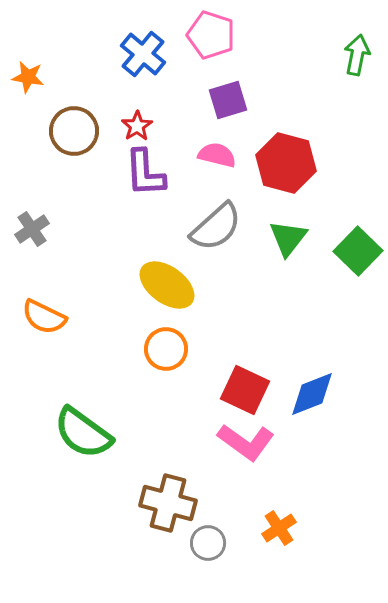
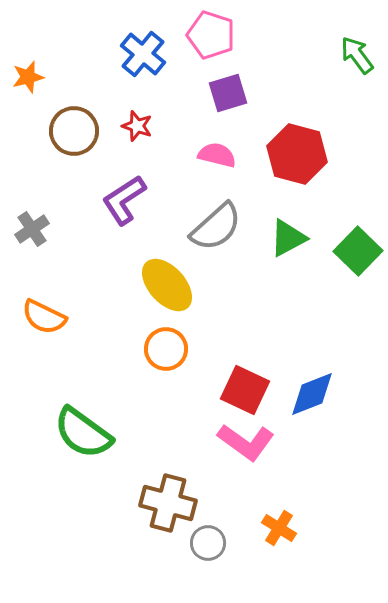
green arrow: rotated 48 degrees counterclockwise
orange star: rotated 24 degrees counterclockwise
purple square: moved 7 px up
red star: rotated 20 degrees counterclockwise
red hexagon: moved 11 px right, 9 px up
purple L-shape: moved 21 px left, 27 px down; rotated 60 degrees clockwise
green triangle: rotated 24 degrees clockwise
yellow ellipse: rotated 12 degrees clockwise
orange cross: rotated 24 degrees counterclockwise
